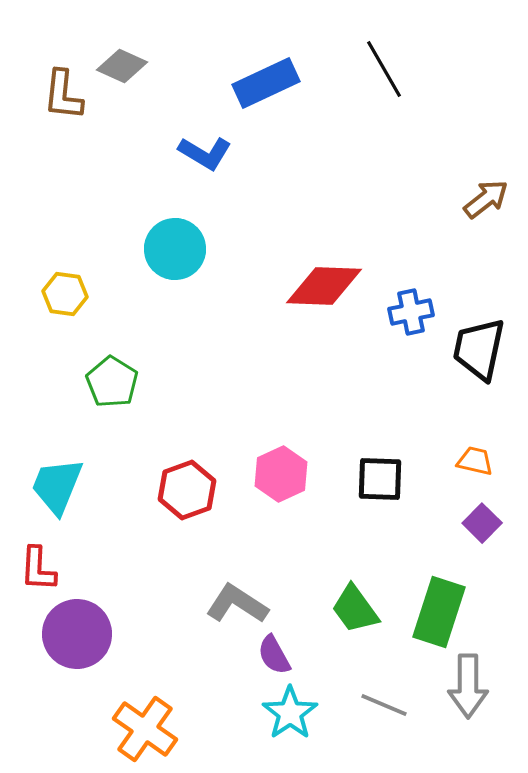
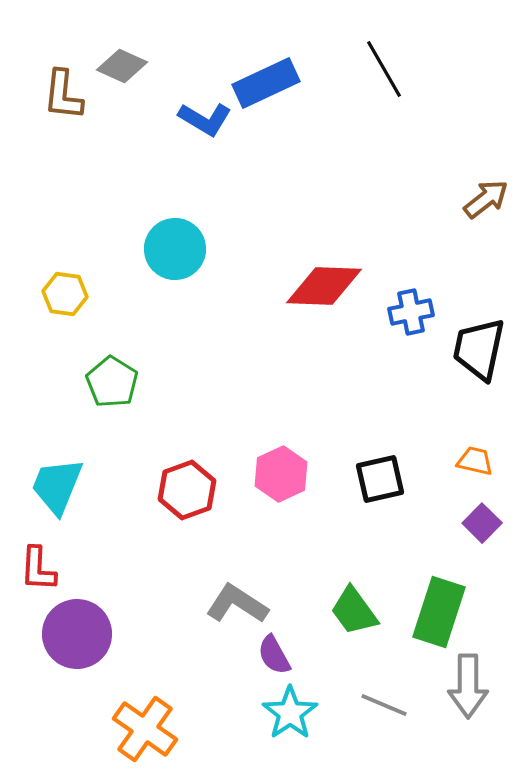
blue L-shape: moved 34 px up
black square: rotated 15 degrees counterclockwise
green trapezoid: moved 1 px left, 2 px down
